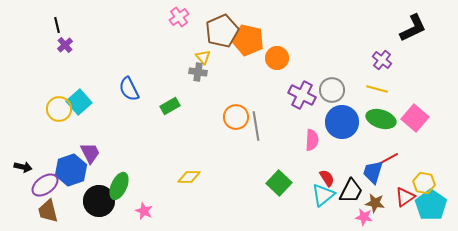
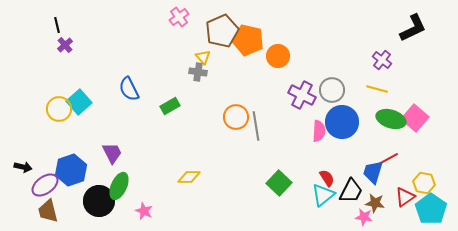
orange circle at (277, 58): moved 1 px right, 2 px up
green ellipse at (381, 119): moved 10 px right
pink semicircle at (312, 140): moved 7 px right, 9 px up
purple trapezoid at (90, 153): moved 22 px right
cyan pentagon at (431, 205): moved 4 px down
